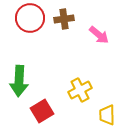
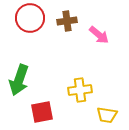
brown cross: moved 3 px right, 2 px down
green arrow: moved 1 px up; rotated 16 degrees clockwise
yellow cross: rotated 20 degrees clockwise
red square: moved 1 px down; rotated 20 degrees clockwise
yellow trapezoid: rotated 80 degrees counterclockwise
